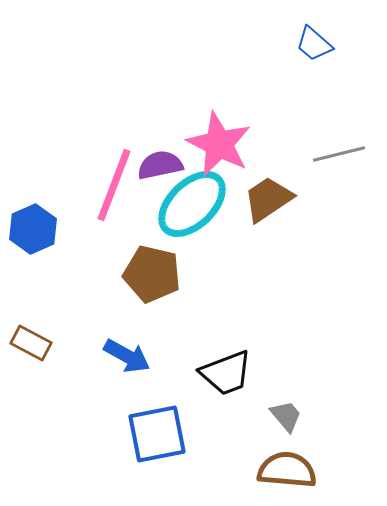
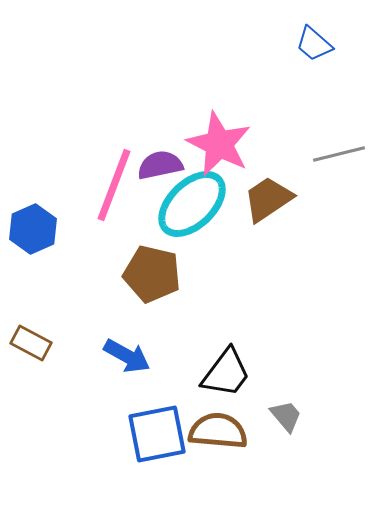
black trapezoid: rotated 32 degrees counterclockwise
brown semicircle: moved 69 px left, 39 px up
